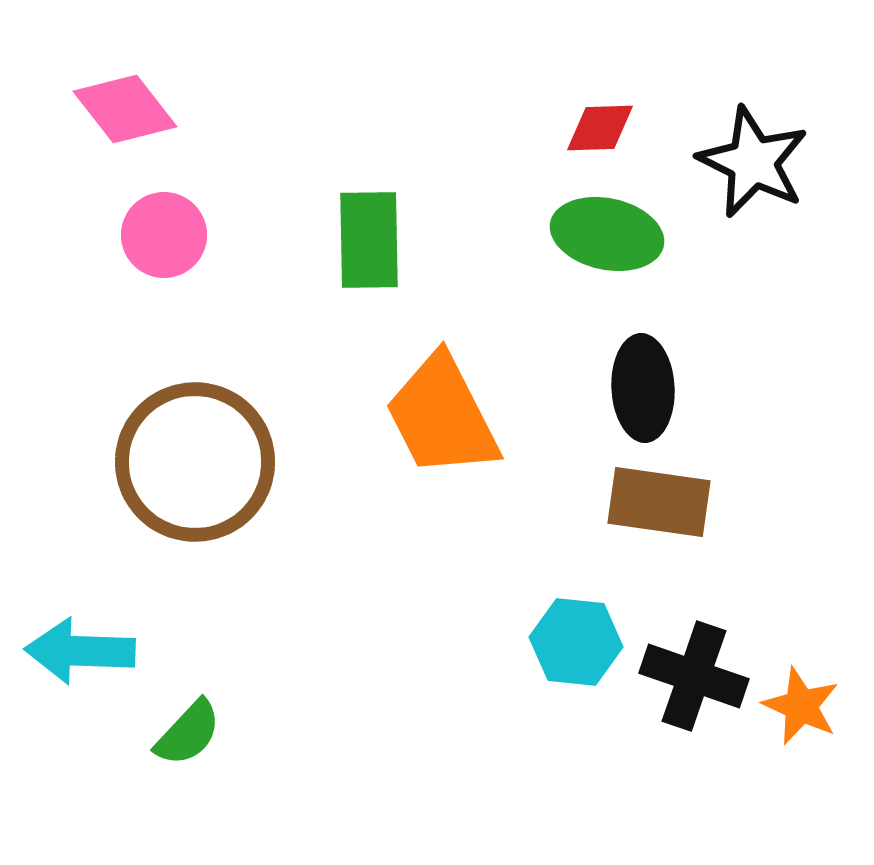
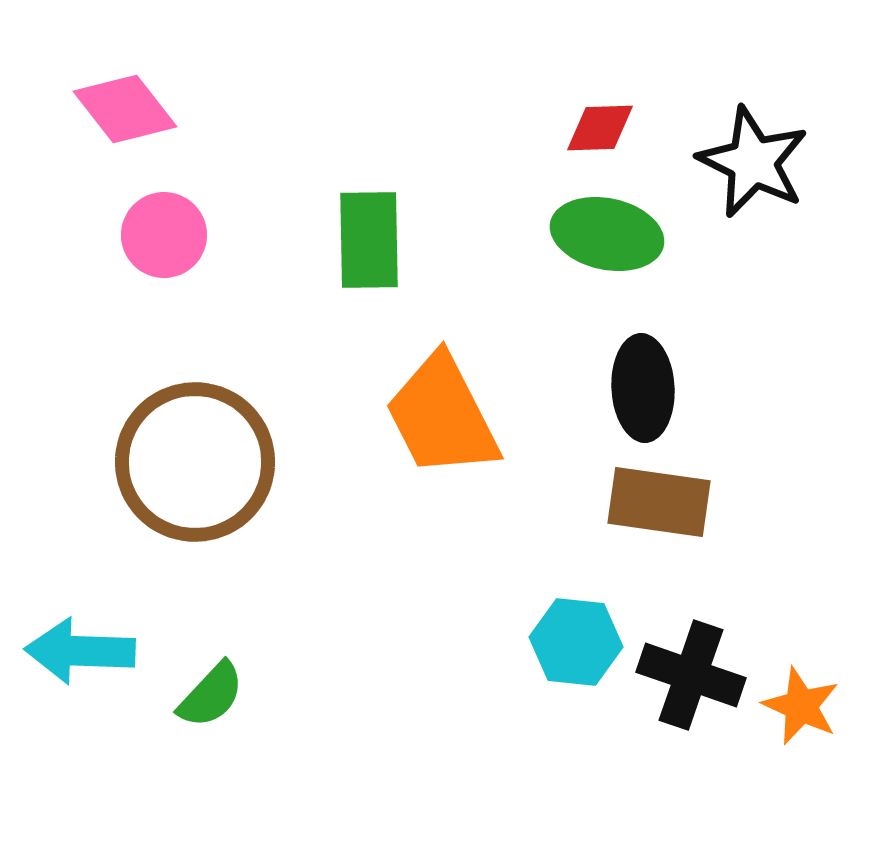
black cross: moved 3 px left, 1 px up
green semicircle: moved 23 px right, 38 px up
